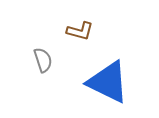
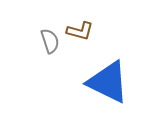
gray semicircle: moved 7 px right, 19 px up
